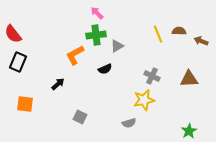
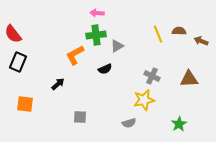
pink arrow: rotated 40 degrees counterclockwise
gray square: rotated 24 degrees counterclockwise
green star: moved 10 px left, 7 px up
